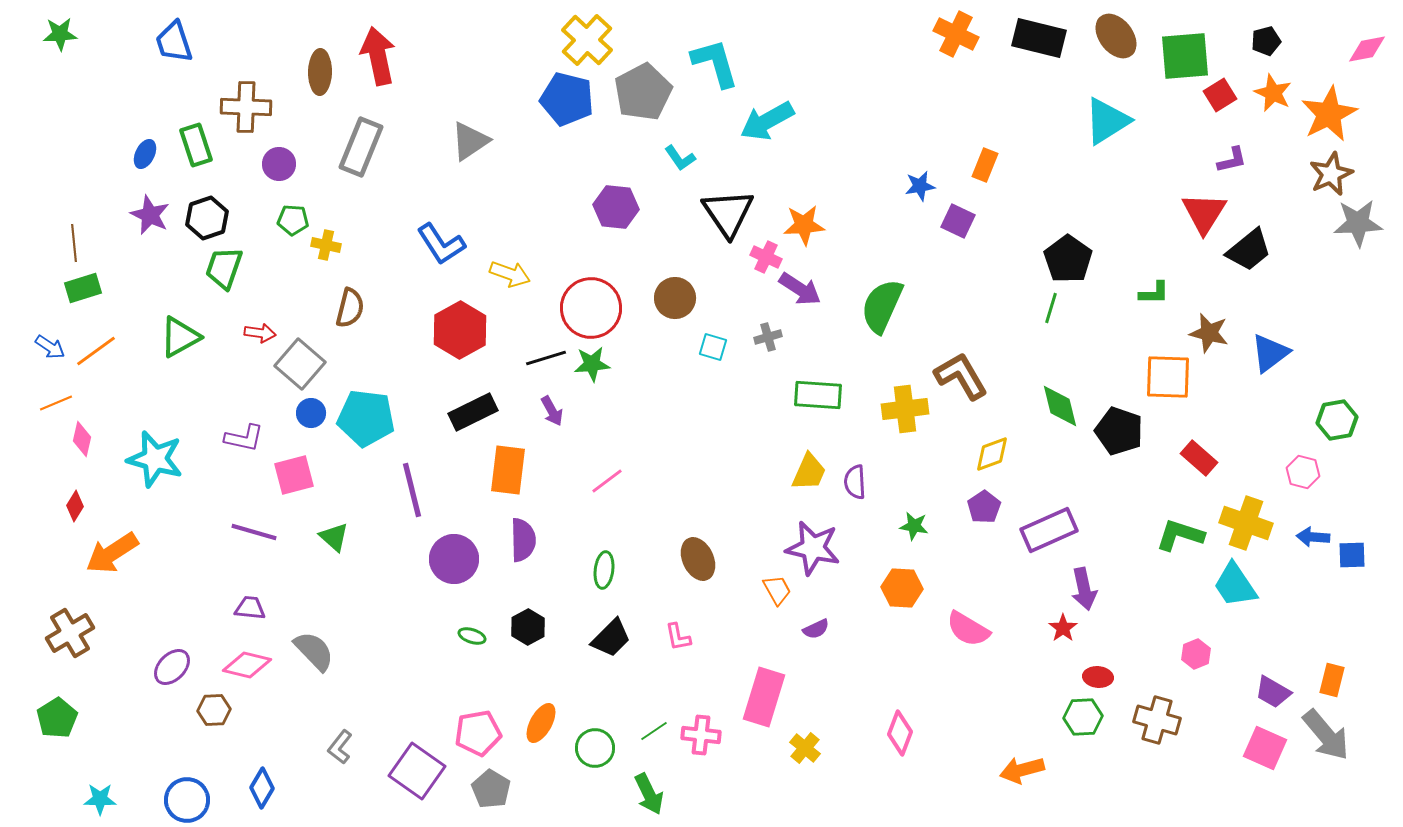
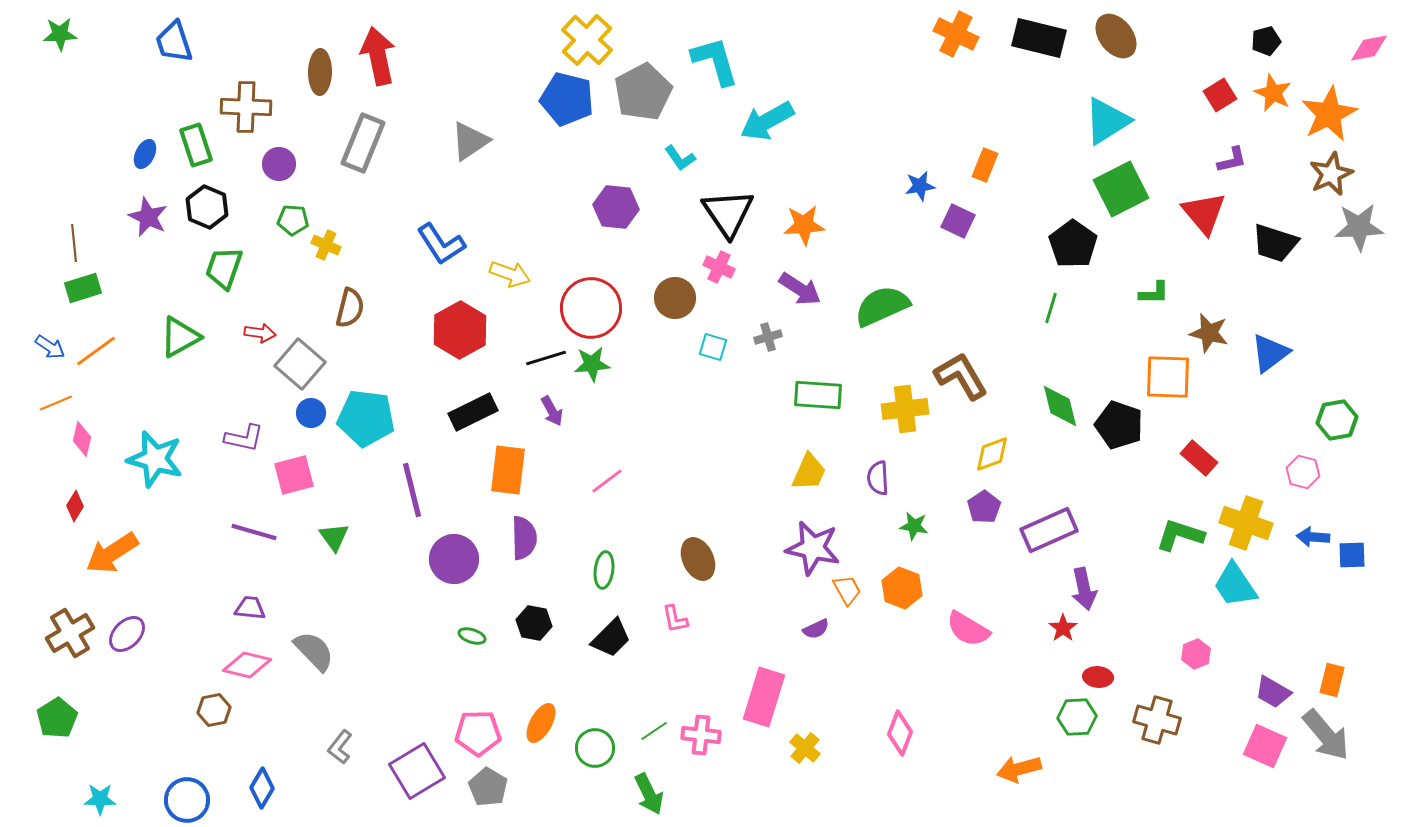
pink diamond at (1367, 49): moved 2 px right, 1 px up
green square at (1185, 56): moved 64 px left, 133 px down; rotated 22 degrees counterclockwise
cyan L-shape at (715, 63): moved 2 px up
gray rectangle at (361, 147): moved 2 px right, 4 px up
red triangle at (1204, 213): rotated 12 degrees counterclockwise
purple star at (150, 215): moved 2 px left, 2 px down
black hexagon at (207, 218): moved 11 px up; rotated 18 degrees counterclockwise
gray star at (1358, 223): moved 1 px right, 4 px down
yellow cross at (326, 245): rotated 12 degrees clockwise
black trapezoid at (1249, 250): moved 26 px right, 7 px up; rotated 57 degrees clockwise
pink cross at (766, 257): moved 47 px left, 10 px down
black pentagon at (1068, 259): moved 5 px right, 15 px up
green semicircle at (882, 306): rotated 42 degrees clockwise
black pentagon at (1119, 431): moved 6 px up
purple semicircle at (855, 482): moved 23 px right, 4 px up
green triangle at (334, 537): rotated 12 degrees clockwise
purple semicircle at (523, 540): moved 1 px right, 2 px up
orange hexagon at (902, 588): rotated 18 degrees clockwise
orange trapezoid at (777, 590): moved 70 px right
black hexagon at (528, 627): moved 6 px right, 4 px up; rotated 20 degrees counterclockwise
pink L-shape at (678, 637): moved 3 px left, 18 px up
purple ellipse at (172, 667): moved 45 px left, 33 px up
brown hexagon at (214, 710): rotated 8 degrees counterclockwise
green hexagon at (1083, 717): moved 6 px left
pink pentagon at (478, 733): rotated 9 degrees clockwise
pink square at (1265, 748): moved 2 px up
orange arrow at (1022, 770): moved 3 px left, 1 px up
purple square at (417, 771): rotated 24 degrees clockwise
gray pentagon at (491, 789): moved 3 px left, 2 px up
